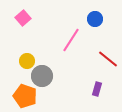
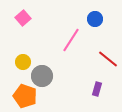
yellow circle: moved 4 px left, 1 px down
